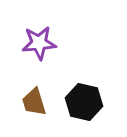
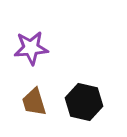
purple star: moved 8 px left, 5 px down
